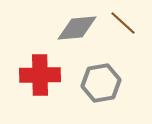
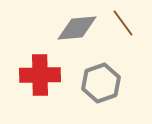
brown line: rotated 12 degrees clockwise
gray hexagon: rotated 9 degrees counterclockwise
